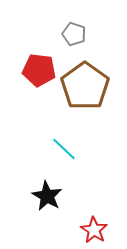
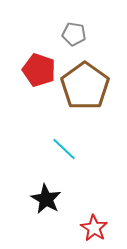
gray pentagon: rotated 10 degrees counterclockwise
red pentagon: rotated 12 degrees clockwise
black star: moved 1 px left, 3 px down
red star: moved 2 px up
